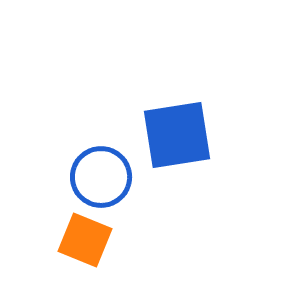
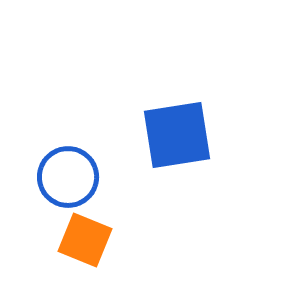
blue circle: moved 33 px left
